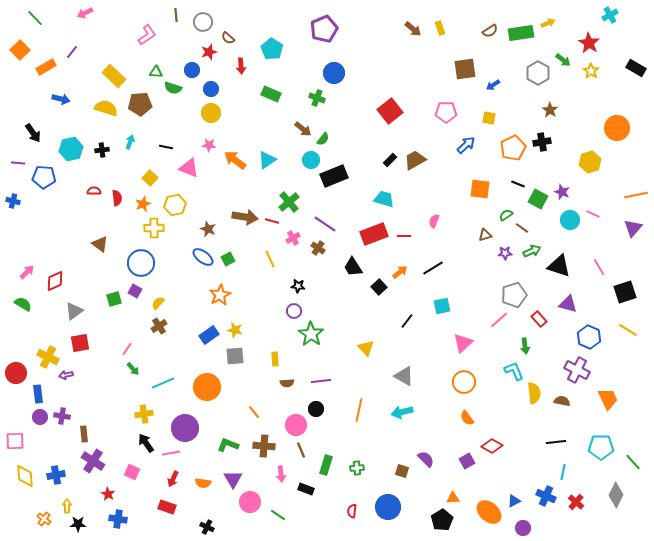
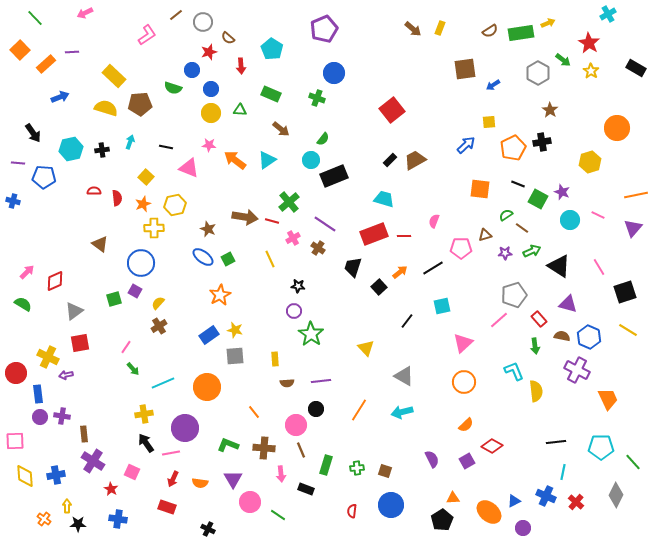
brown line at (176, 15): rotated 56 degrees clockwise
cyan cross at (610, 15): moved 2 px left, 1 px up
yellow rectangle at (440, 28): rotated 40 degrees clockwise
purple line at (72, 52): rotated 48 degrees clockwise
orange rectangle at (46, 67): moved 3 px up; rotated 12 degrees counterclockwise
green triangle at (156, 72): moved 84 px right, 38 px down
blue arrow at (61, 99): moved 1 px left, 2 px up; rotated 36 degrees counterclockwise
red square at (390, 111): moved 2 px right, 1 px up
pink pentagon at (446, 112): moved 15 px right, 136 px down
yellow square at (489, 118): moved 4 px down; rotated 16 degrees counterclockwise
brown arrow at (303, 129): moved 22 px left
yellow square at (150, 178): moved 4 px left, 1 px up
pink line at (593, 214): moved 5 px right, 1 px down
black triangle at (559, 266): rotated 15 degrees clockwise
black trapezoid at (353, 267): rotated 50 degrees clockwise
green arrow at (525, 346): moved 10 px right
pink line at (127, 349): moved 1 px left, 2 px up
yellow semicircle at (534, 393): moved 2 px right, 2 px up
brown semicircle at (562, 401): moved 65 px up
orange line at (359, 410): rotated 20 degrees clockwise
orange semicircle at (467, 418): moved 1 px left, 7 px down; rotated 98 degrees counterclockwise
brown cross at (264, 446): moved 2 px down
purple semicircle at (426, 459): moved 6 px right; rotated 18 degrees clockwise
brown square at (402, 471): moved 17 px left
orange semicircle at (203, 483): moved 3 px left
red star at (108, 494): moved 3 px right, 5 px up
blue circle at (388, 507): moved 3 px right, 2 px up
black cross at (207, 527): moved 1 px right, 2 px down
